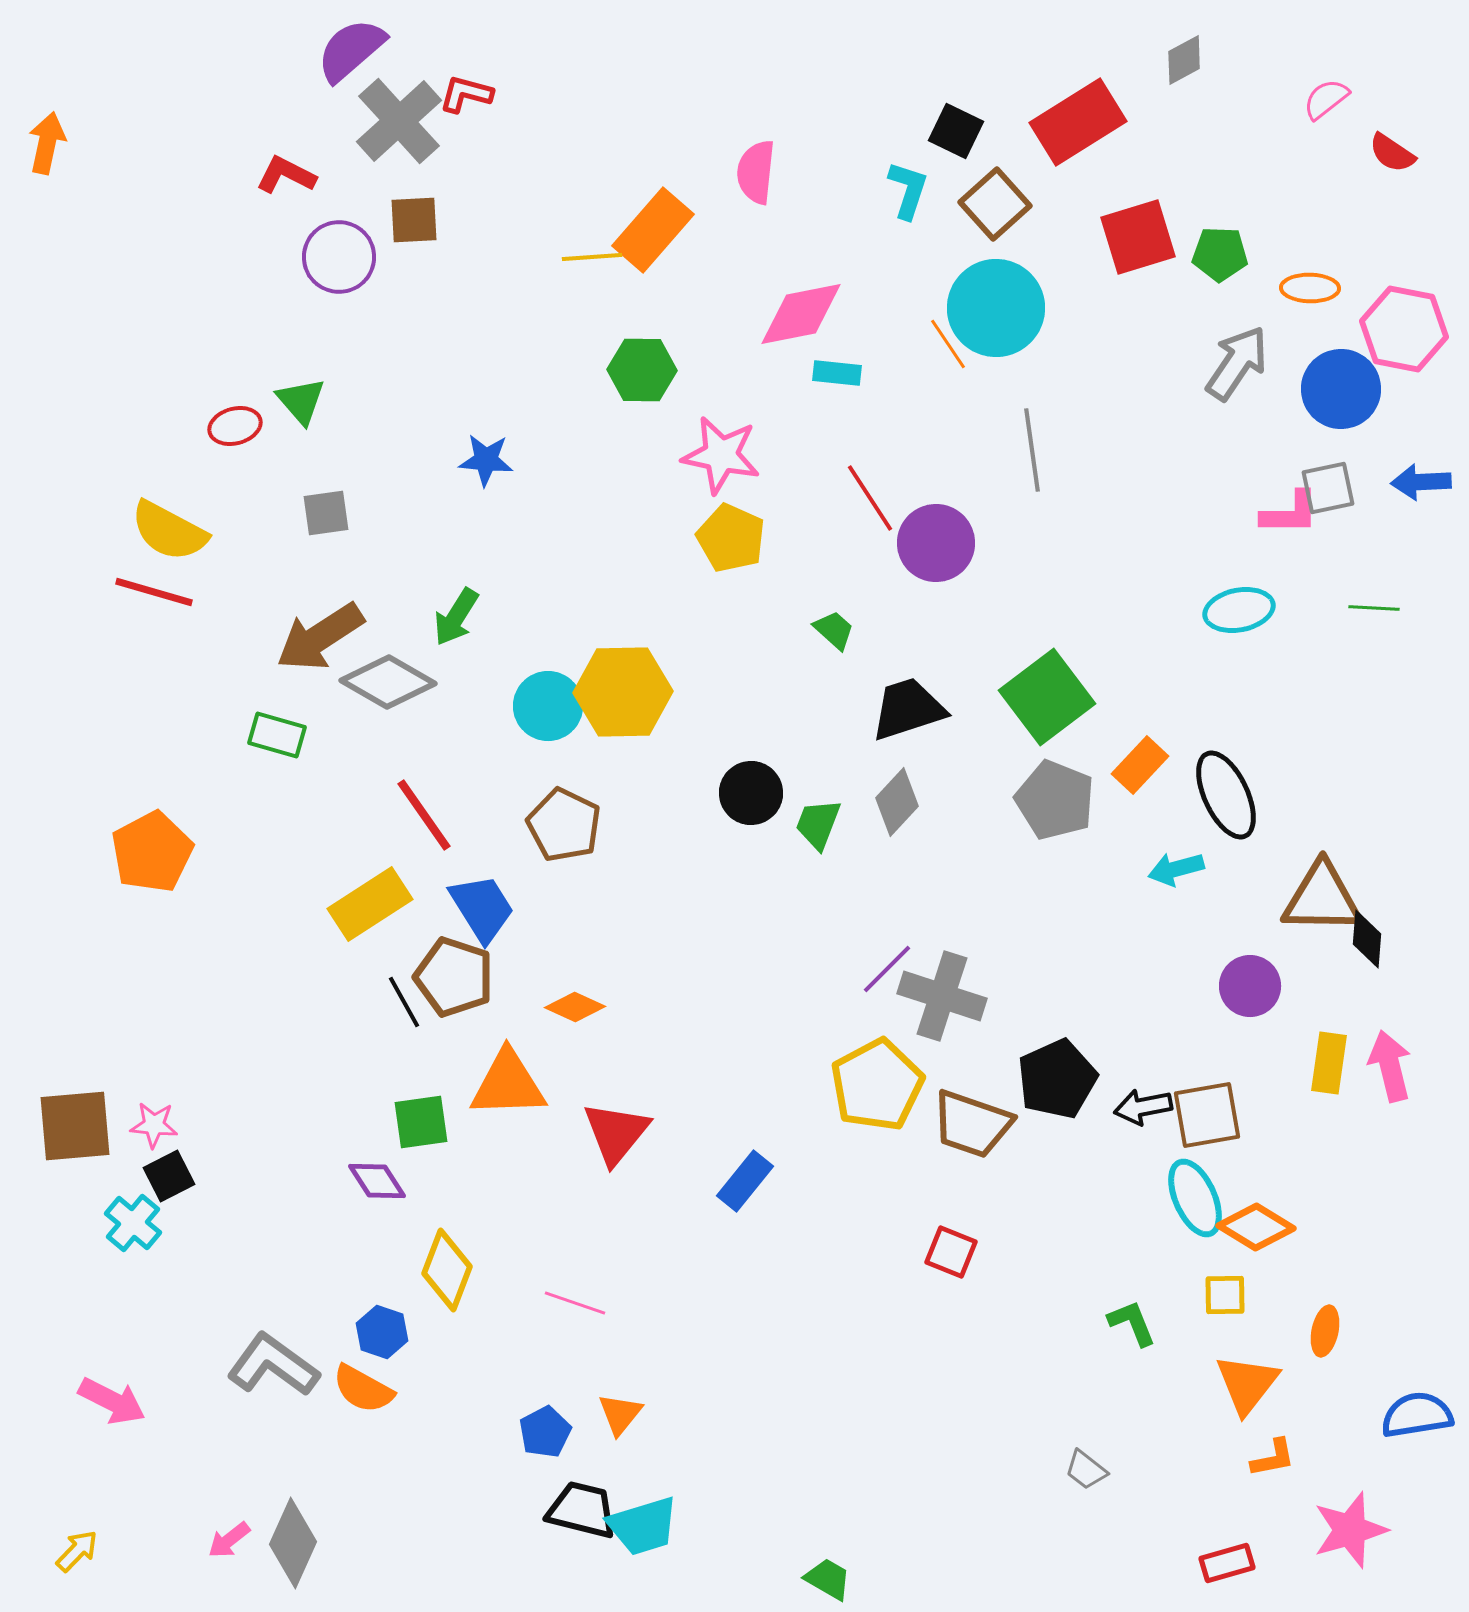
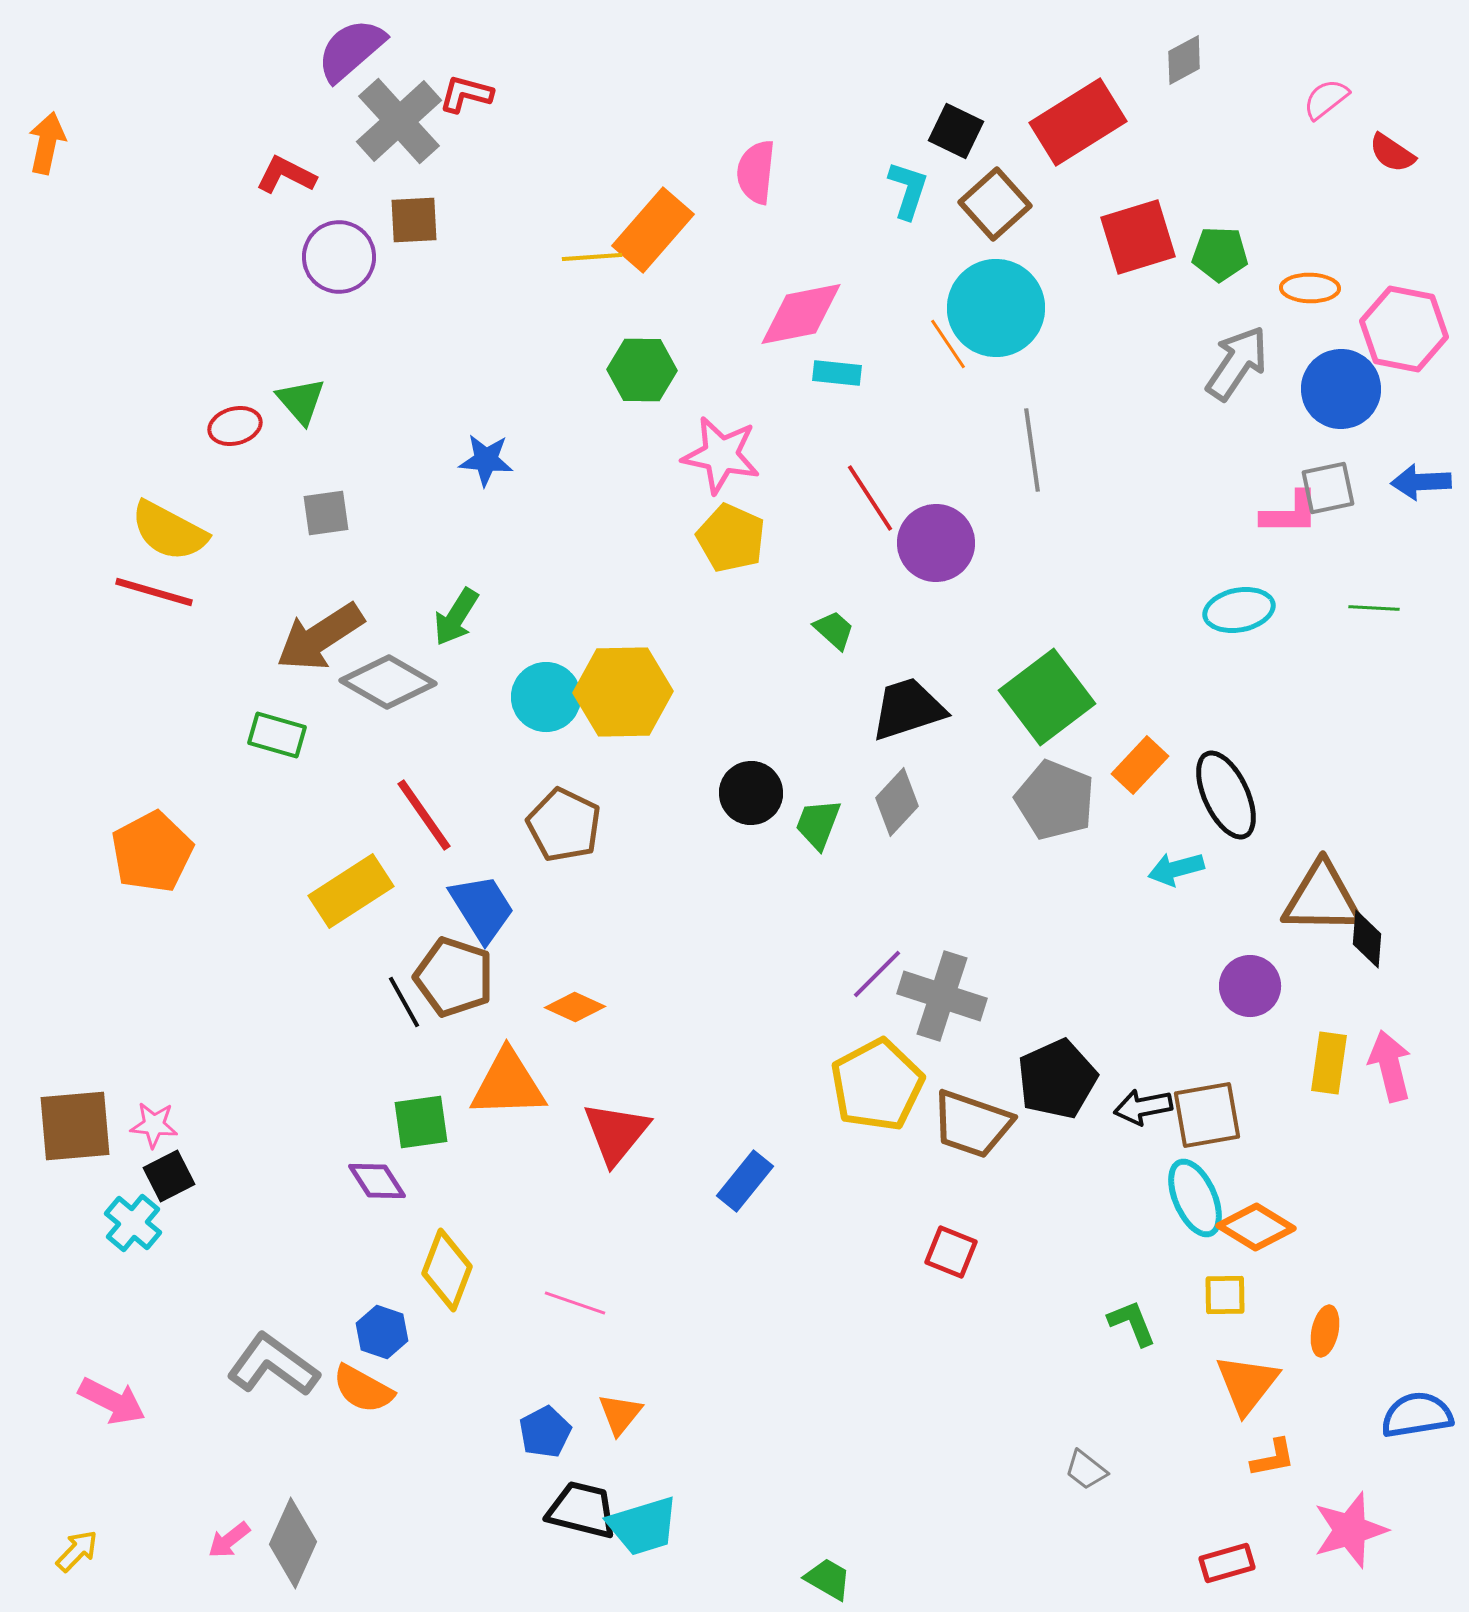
cyan circle at (548, 706): moved 2 px left, 9 px up
yellow rectangle at (370, 904): moved 19 px left, 13 px up
purple line at (887, 969): moved 10 px left, 5 px down
